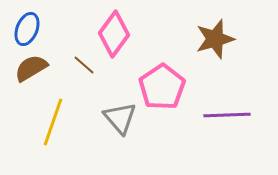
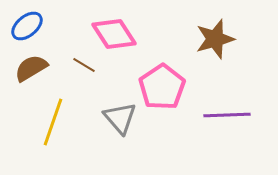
blue ellipse: moved 3 px up; rotated 28 degrees clockwise
pink diamond: rotated 69 degrees counterclockwise
brown line: rotated 10 degrees counterclockwise
